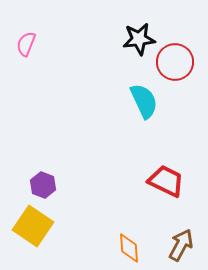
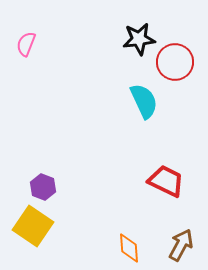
purple hexagon: moved 2 px down
